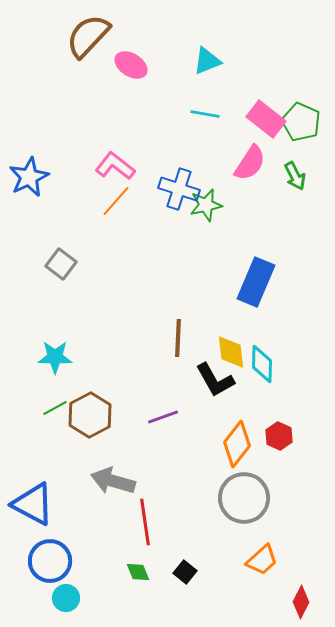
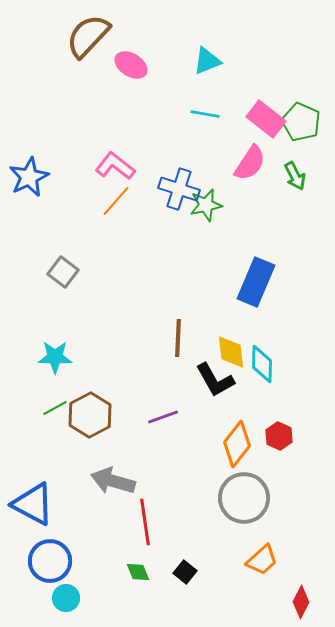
gray square: moved 2 px right, 8 px down
